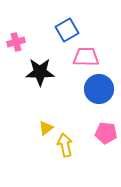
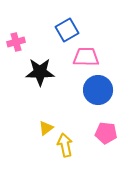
blue circle: moved 1 px left, 1 px down
